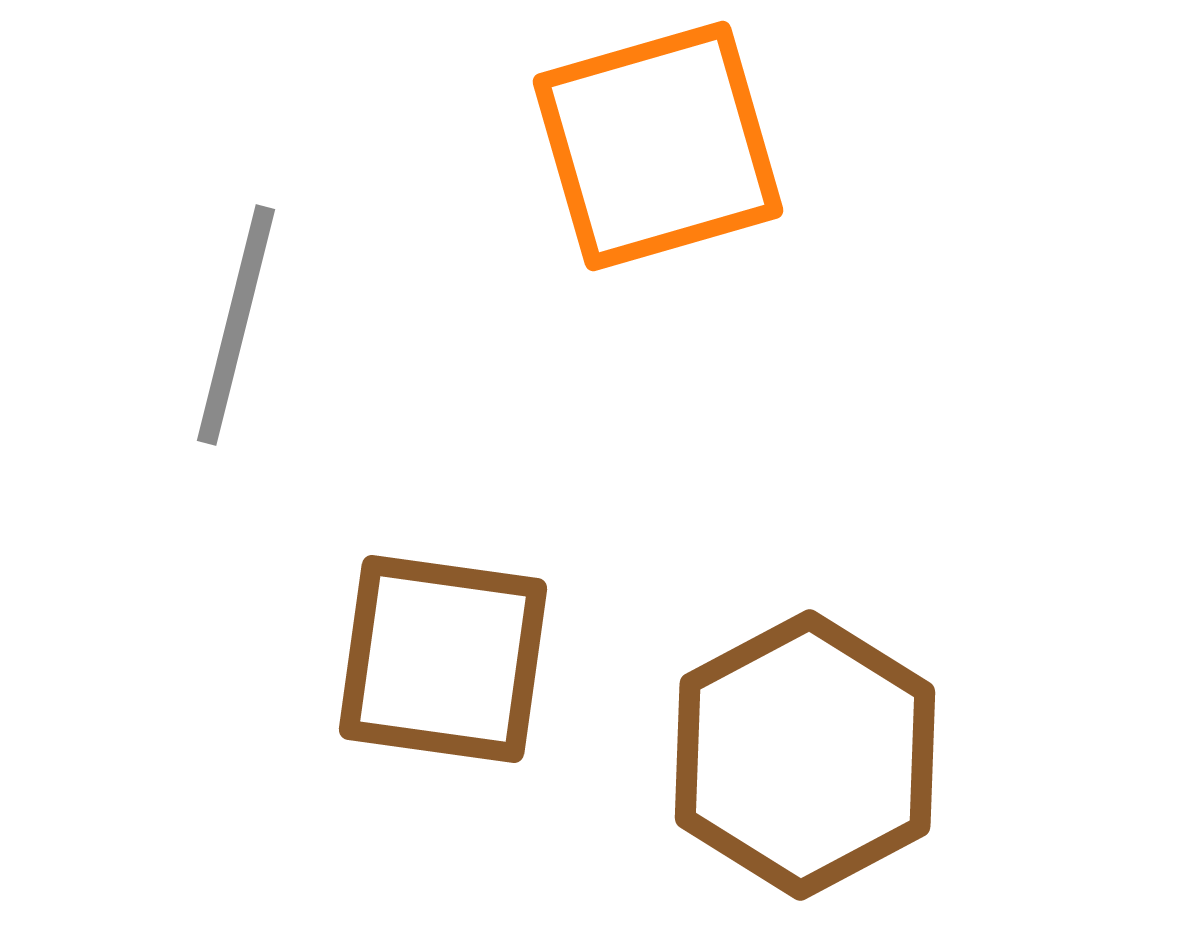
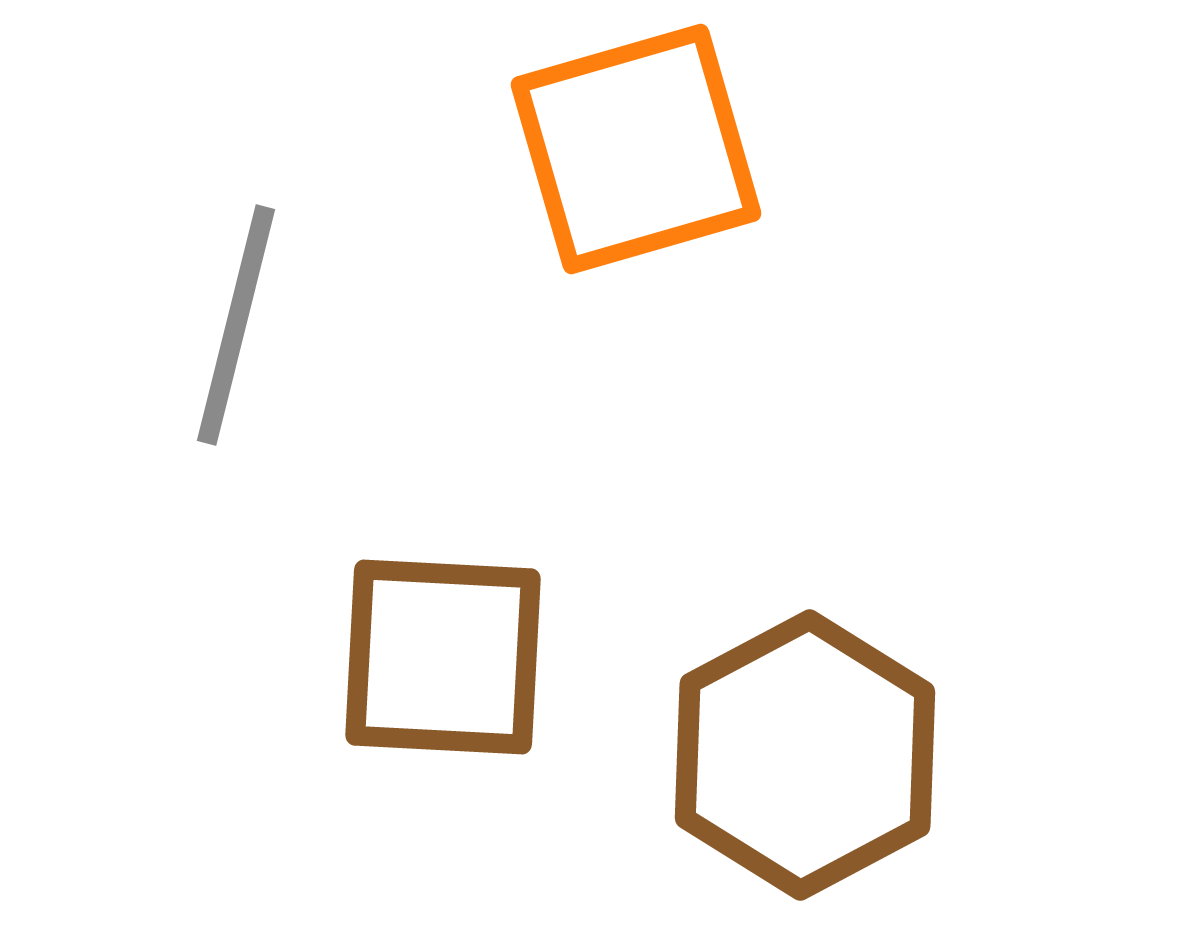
orange square: moved 22 px left, 3 px down
brown square: moved 2 px up; rotated 5 degrees counterclockwise
